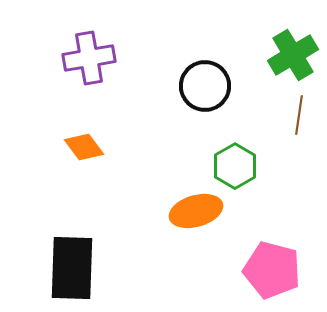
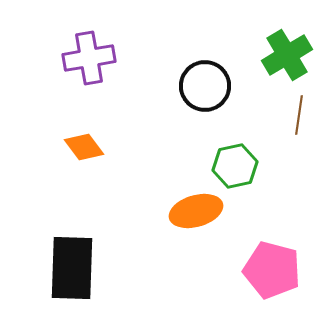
green cross: moved 6 px left
green hexagon: rotated 18 degrees clockwise
